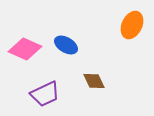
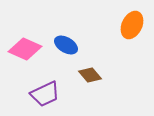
brown diamond: moved 4 px left, 6 px up; rotated 15 degrees counterclockwise
